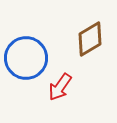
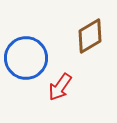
brown diamond: moved 3 px up
